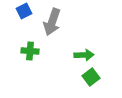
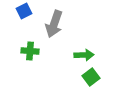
gray arrow: moved 2 px right, 2 px down
